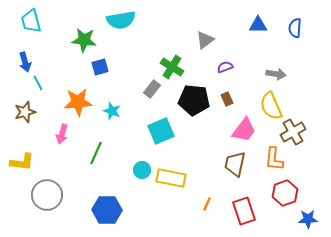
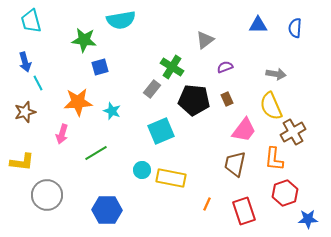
green line: rotated 35 degrees clockwise
